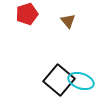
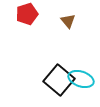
cyan ellipse: moved 2 px up
